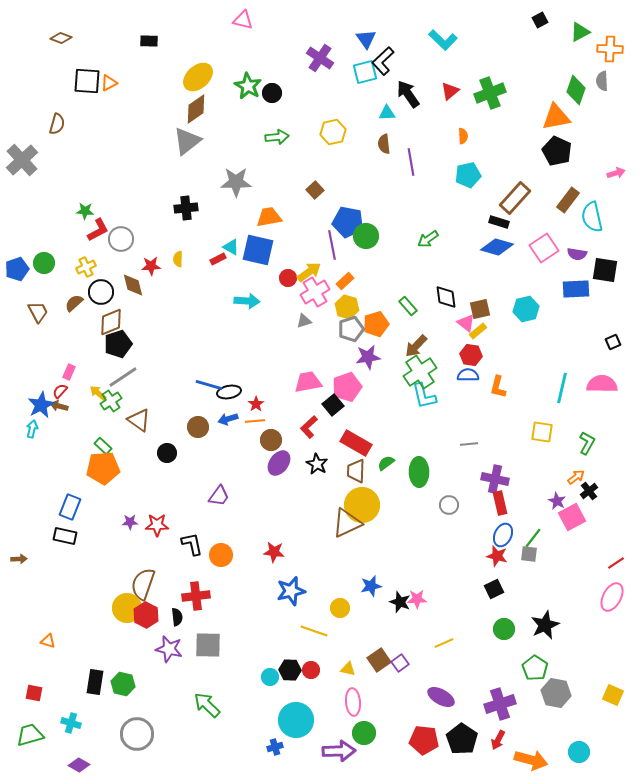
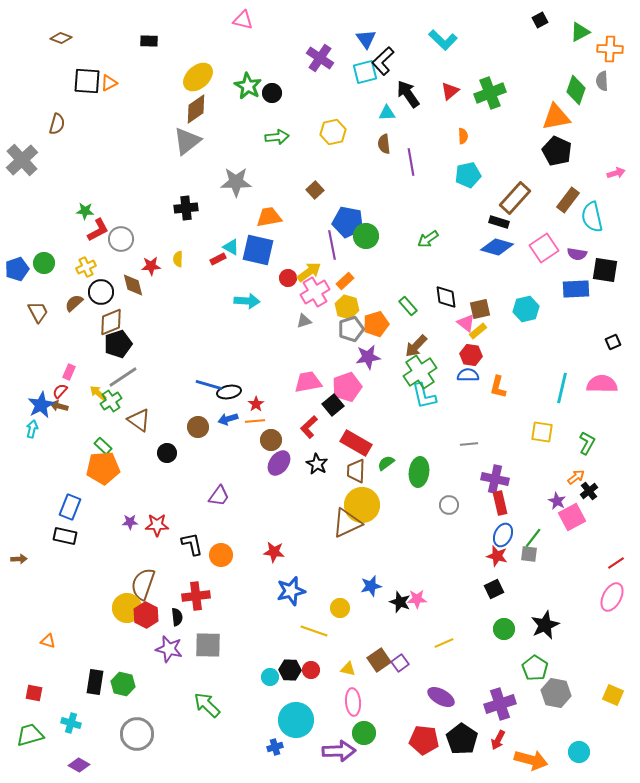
green ellipse at (419, 472): rotated 8 degrees clockwise
